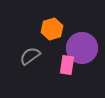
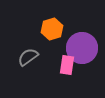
gray semicircle: moved 2 px left, 1 px down
